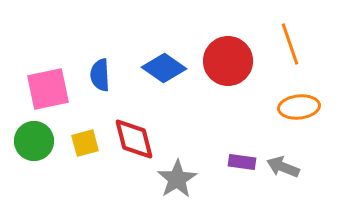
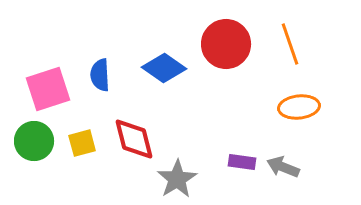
red circle: moved 2 px left, 17 px up
pink square: rotated 6 degrees counterclockwise
yellow square: moved 3 px left
